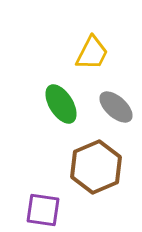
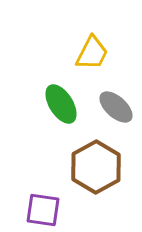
brown hexagon: rotated 6 degrees counterclockwise
